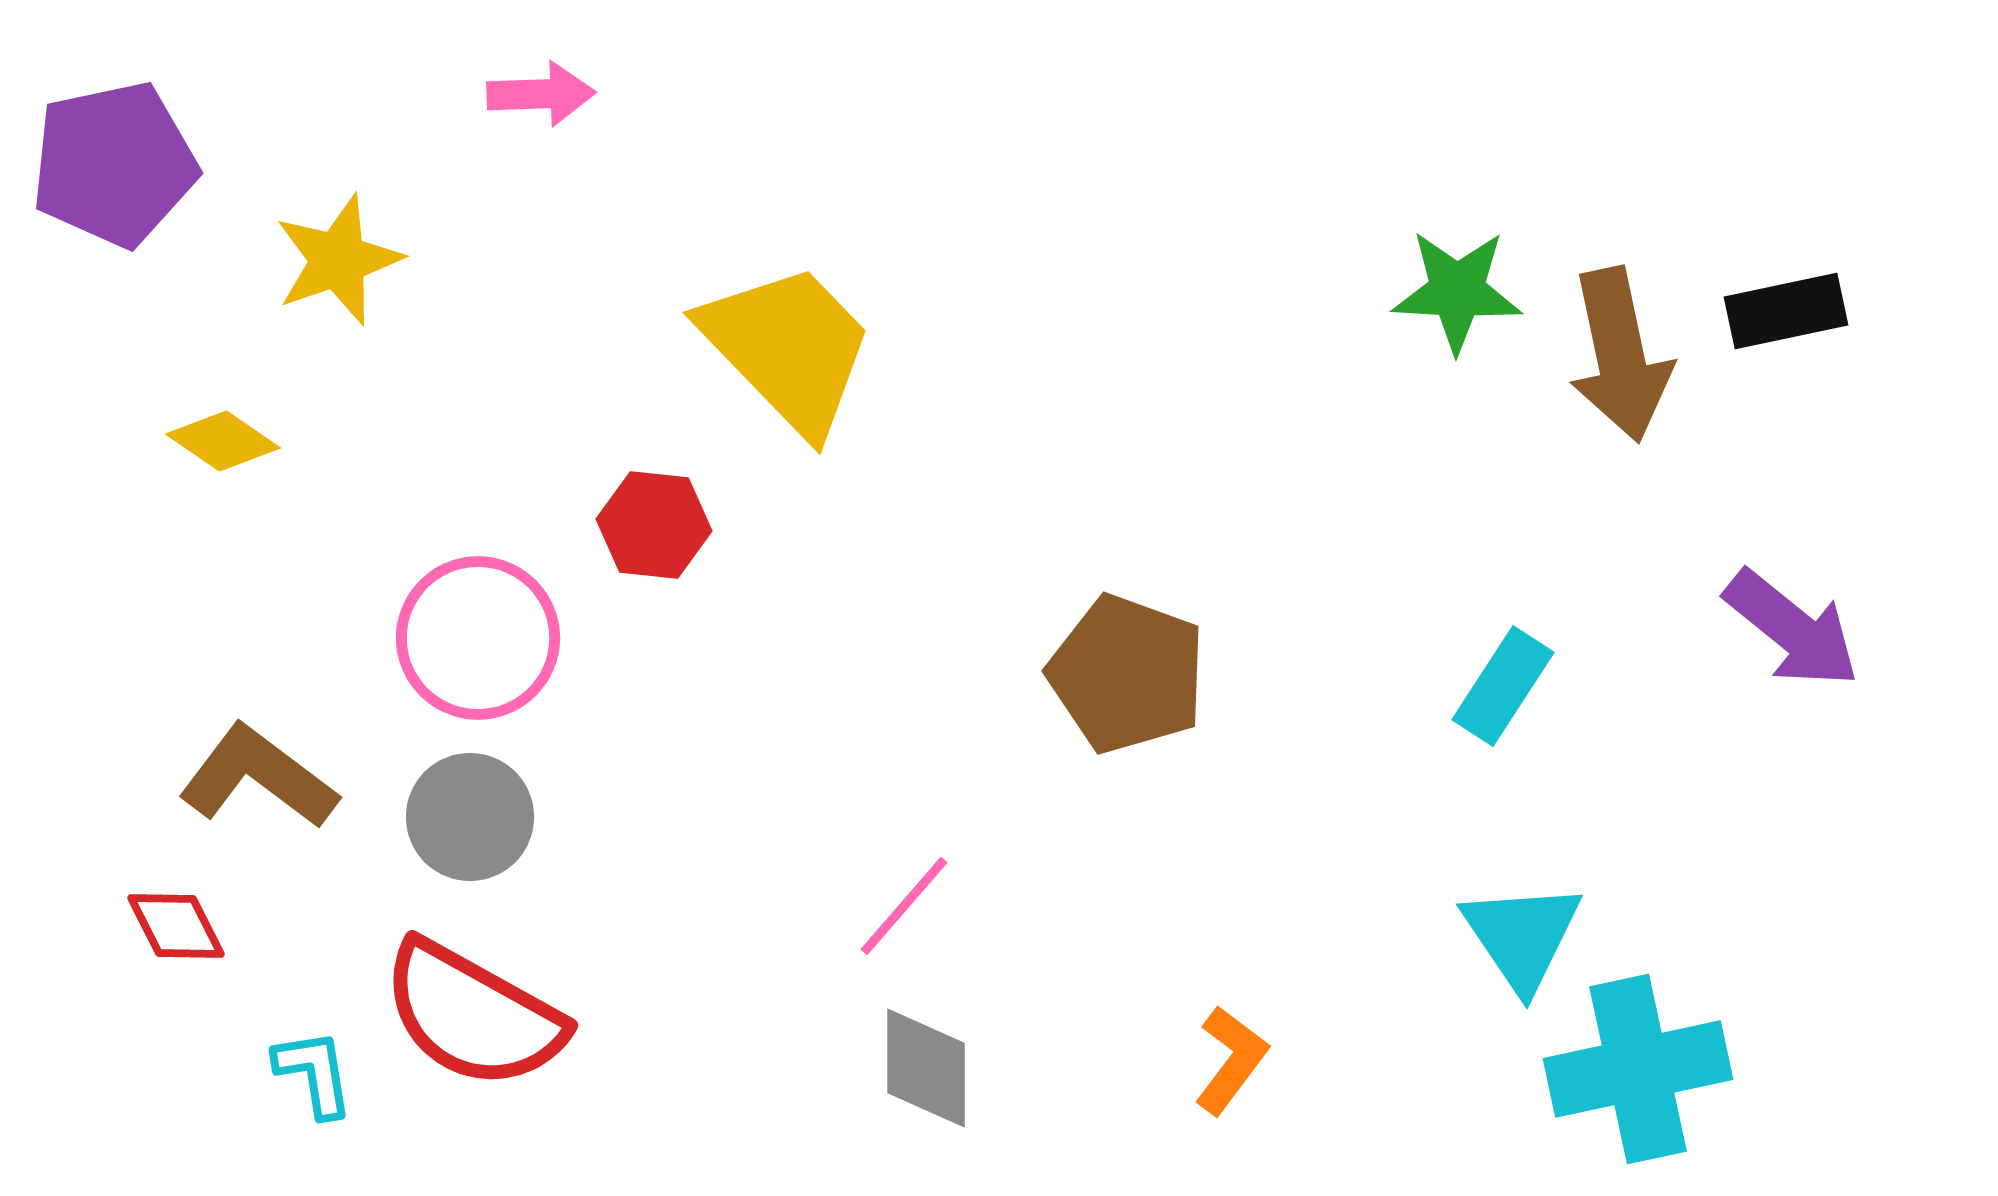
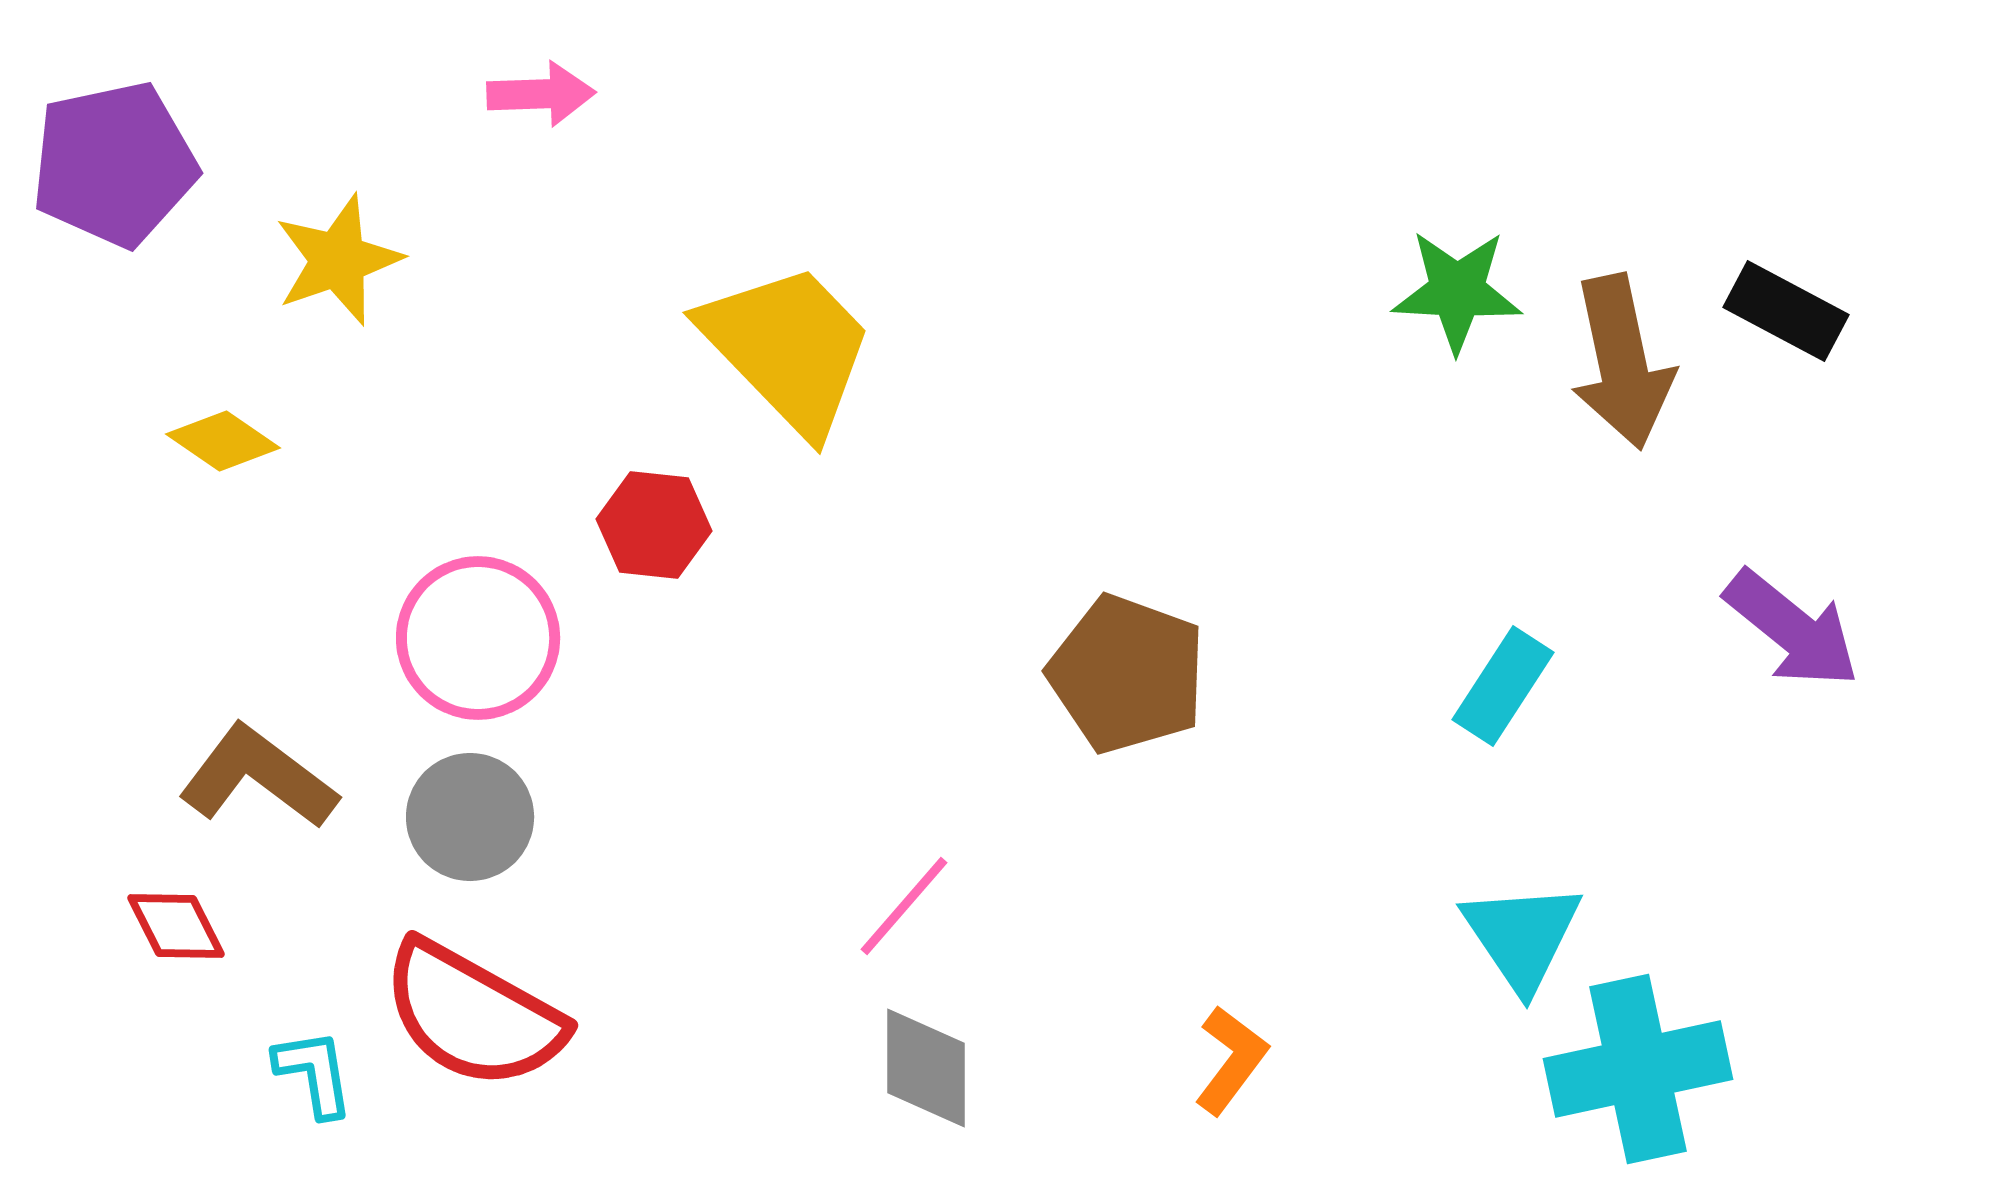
black rectangle: rotated 40 degrees clockwise
brown arrow: moved 2 px right, 7 px down
